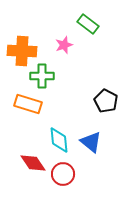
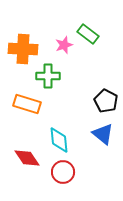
green rectangle: moved 10 px down
orange cross: moved 1 px right, 2 px up
green cross: moved 6 px right
orange rectangle: moved 1 px left
blue triangle: moved 12 px right, 8 px up
red diamond: moved 6 px left, 5 px up
red circle: moved 2 px up
